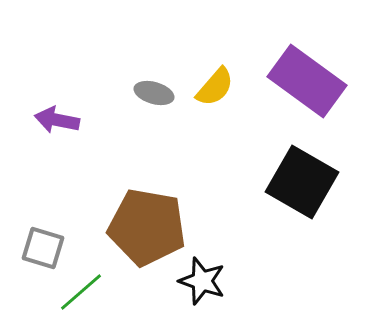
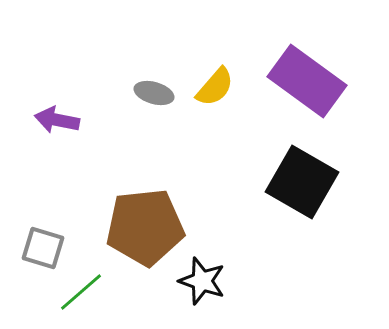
brown pentagon: moved 2 px left; rotated 16 degrees counterclockwise
